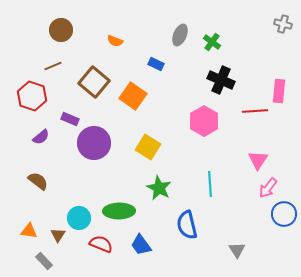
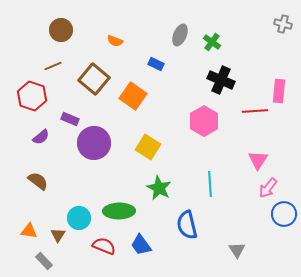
brown square: moved 3 px up
red semicircle: moved 3 px right, 2 px down
